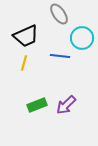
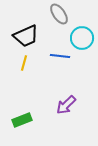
green rectangle: moved 15 px left, 15 px down
